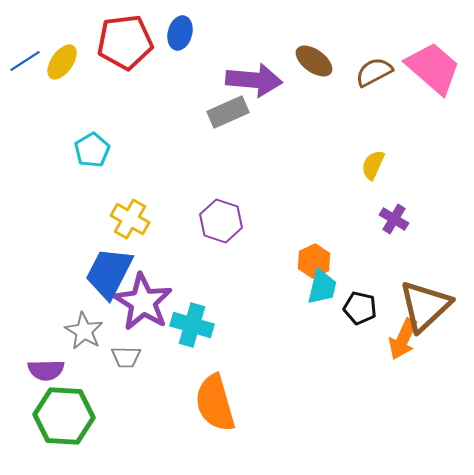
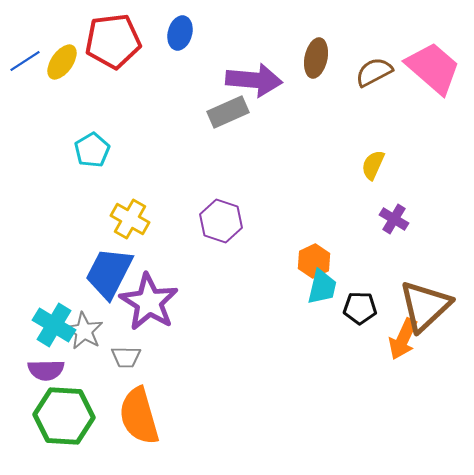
red pentagon: moved 12 px left, 1 px up
brown ellipse: moved 2 px right, 3 px up; rotated 66 degrees clockwise
purple star: moved 6 px right
black pentagon: rotated 12 degrees counterclockwise
cyan cross: moved 138 px left; rotated 15 degrees clockwise
orange semicircle: moved 76 px left, 13 px down
